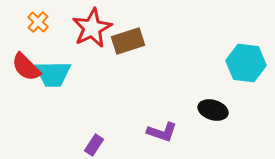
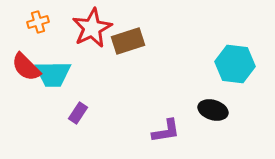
orange cross: rotated 30 degrees clockwise
cyan hexagon: moved 11 px left, 1 px down
purple L-shape: moved 4 px right, 1 px up; rotated 28 degrees counterclockwise
purple rectangle: moved 16 px left, 32 px up
